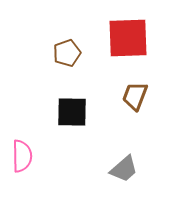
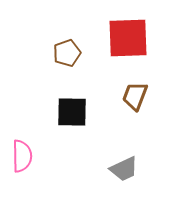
gray trapezoid: rotated 16 degrees clockwise
